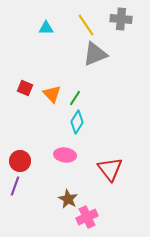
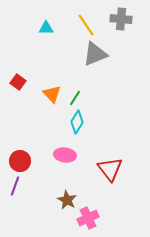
red square: moved 7 px left, 6 px up; rotated 14 degrees clockwise
brown star: moved 1 px left, 1 px down
pink cross: moved 1 px right, 1 px down
